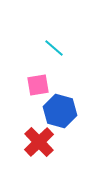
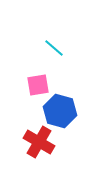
red cross: rotated 16 degrees counterclockwise
